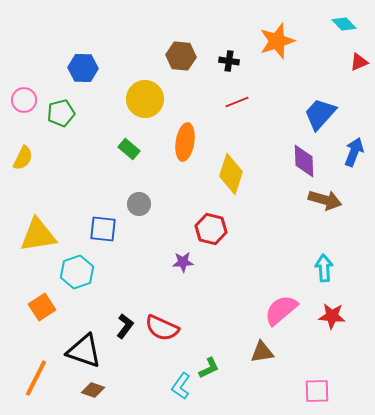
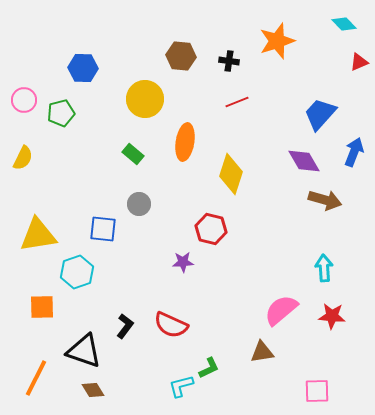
green rectangle: moved 4 px right, 5 px down
purple diamond: rotated 28 degrees counterclockwise
orange square: rotated 32 degrees clockwise
red semicircle: moved 9 px right, 3 px up
cyan L-shape: rotated 40 degrees clockwise
brown diamond: rotated 40 degrees clockwise
